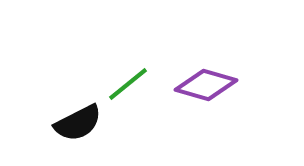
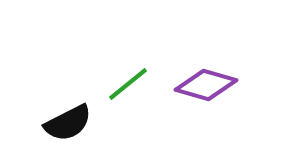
black semicircle: moved 10 px left
